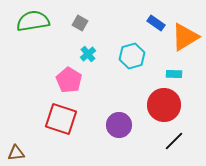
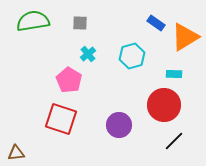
gray square: rotated 28 degrees counterclockwise
